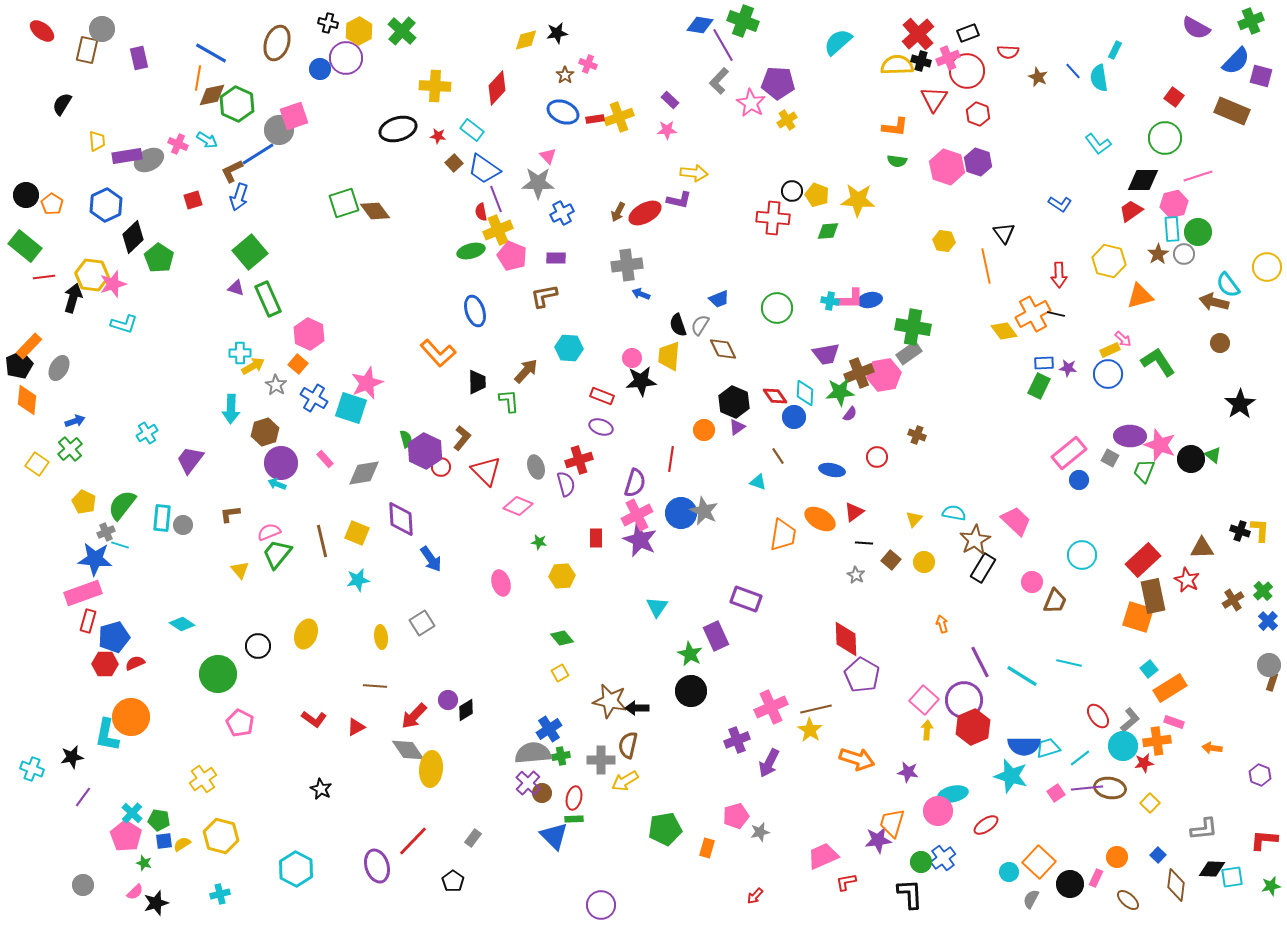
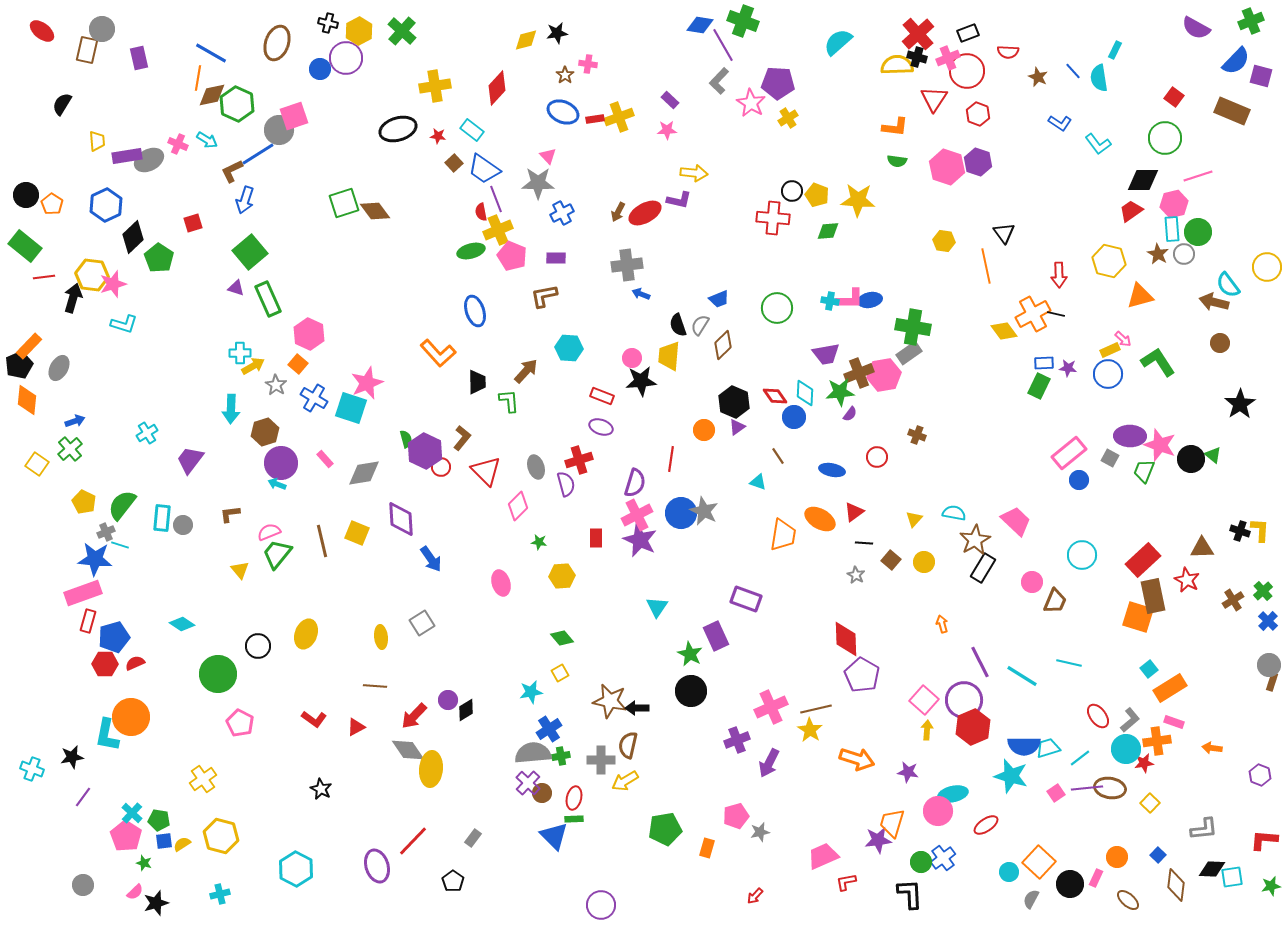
black cross at (921, 61): moved 4 px left, 4 px up
pink cross at (588, 64): rotated 12 degrees counterclockwise
yellow cross at (435, 86): rotated 12 degrees counterclockwise
yellow cross at (787, 120): moved 1 px right, 2 px up
blue arrow at (239, 197): moved 6 px right, 3 px down
red square at (193, 200): moved 23 px down
blue L-shape at (1060, 204): moved 81 px up
brown star at (1158, 254): rotated 10 degrees counterclockwise
brown diamond at (723, 349): moved 4 px up; rotated 72 degrees clockwise
pink diamond at (518, 506): rotated 68 degrees counterclockwise
cyan star at (358, 580): moved 173 px right, 112 px down
cyan circle at (1123, 746): moved 3 px right, 3 px down
